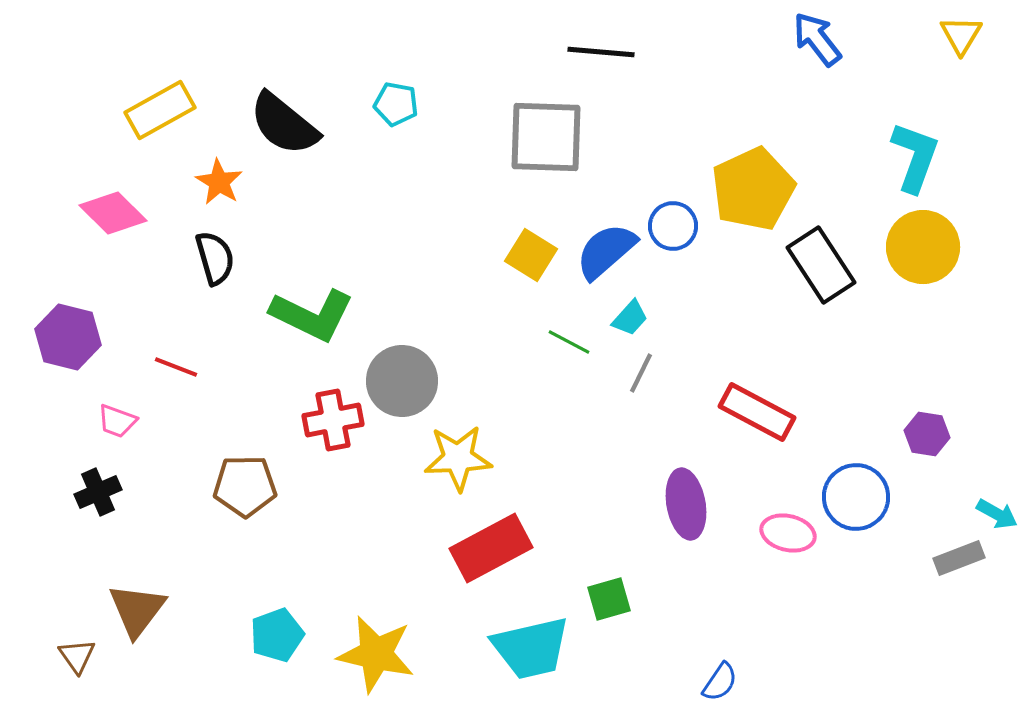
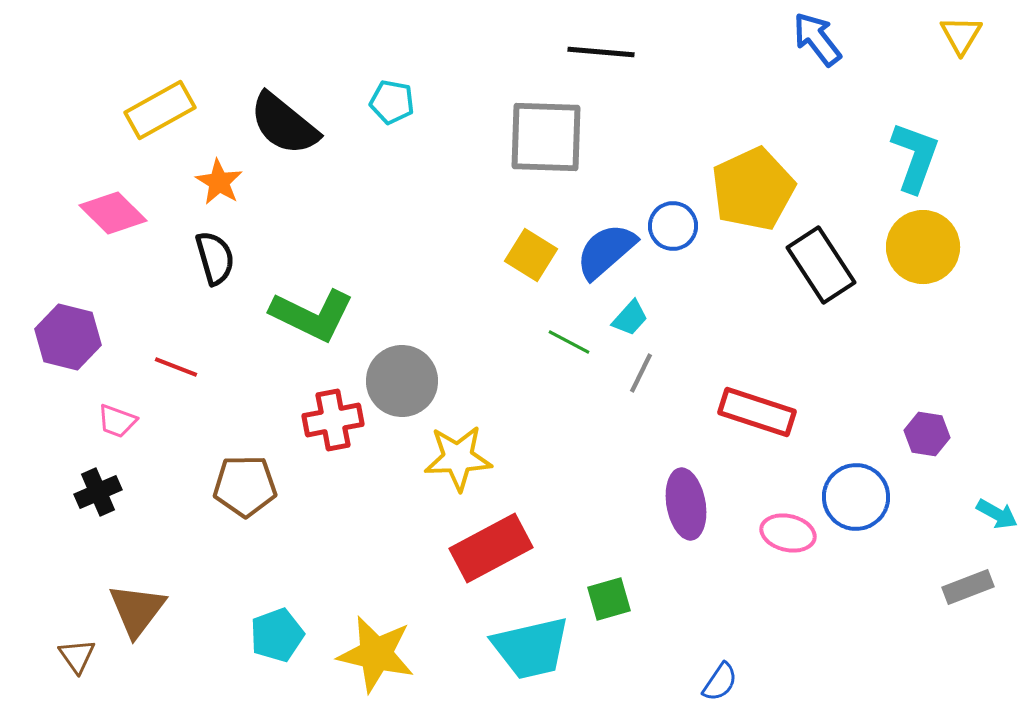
cyan pentagon at (396, 104): moved 4 px left, 2 px up
red rectangle at (757, 412): rotated 10 degrees counterclockwise
gray rectangle at (959, 558): moved 9 px right, 29 px down
